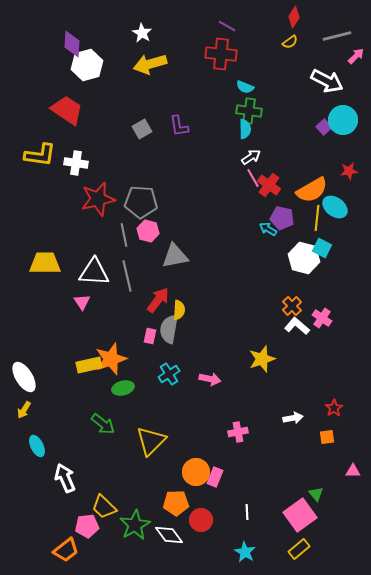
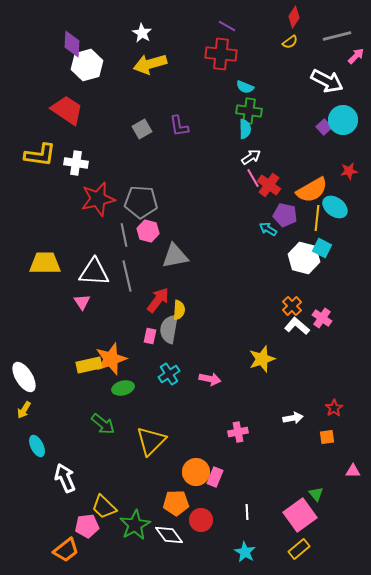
purple pentagon at (282, 218): moved 3 px right, 3 px up
